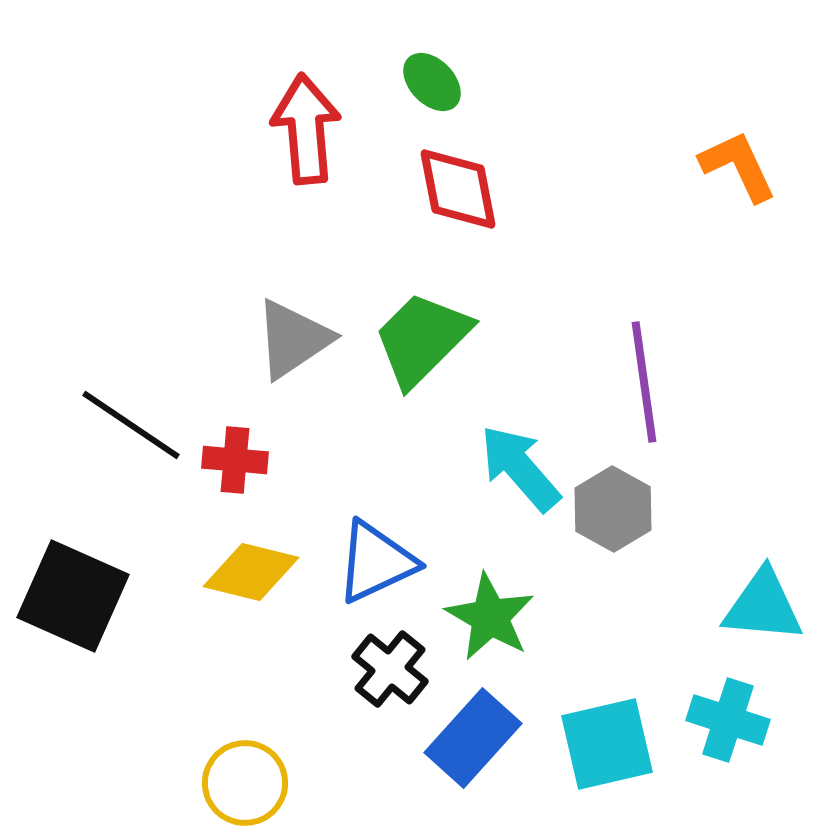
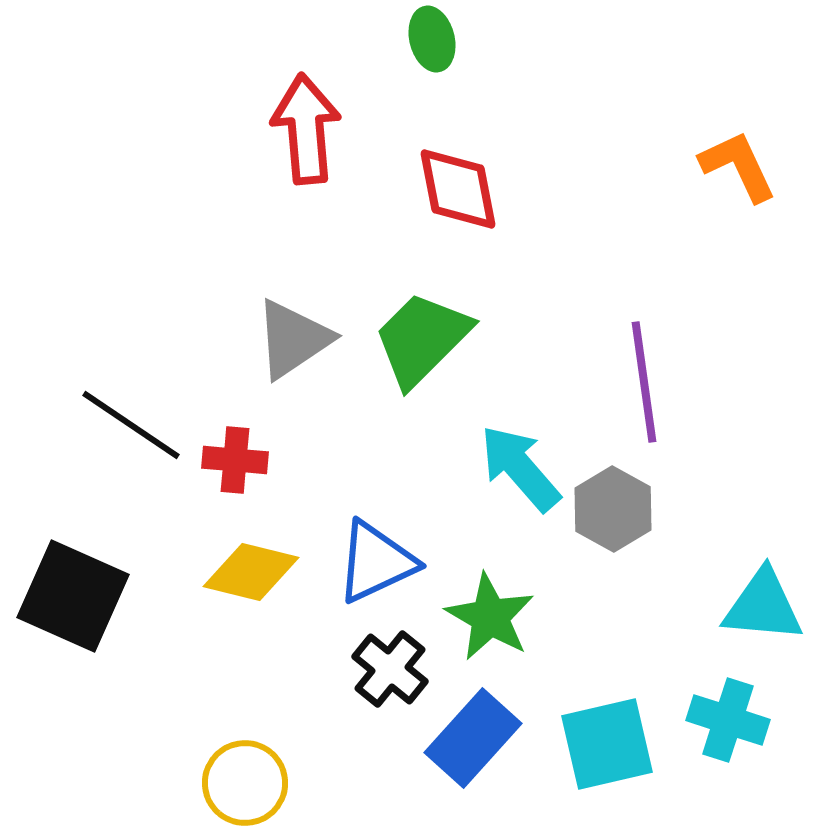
green ellipse: moved 43 px up; rotated 30 degrees clockwise
